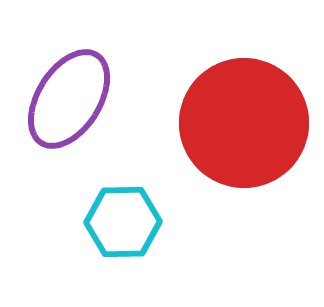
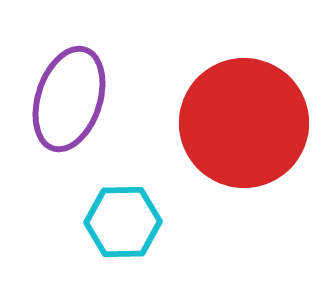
purple ellipse: rotated 14 degrees counterclockwise
